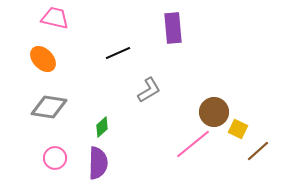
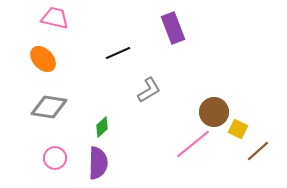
purple rectangle: rotated 16 degrees counterclockwise
